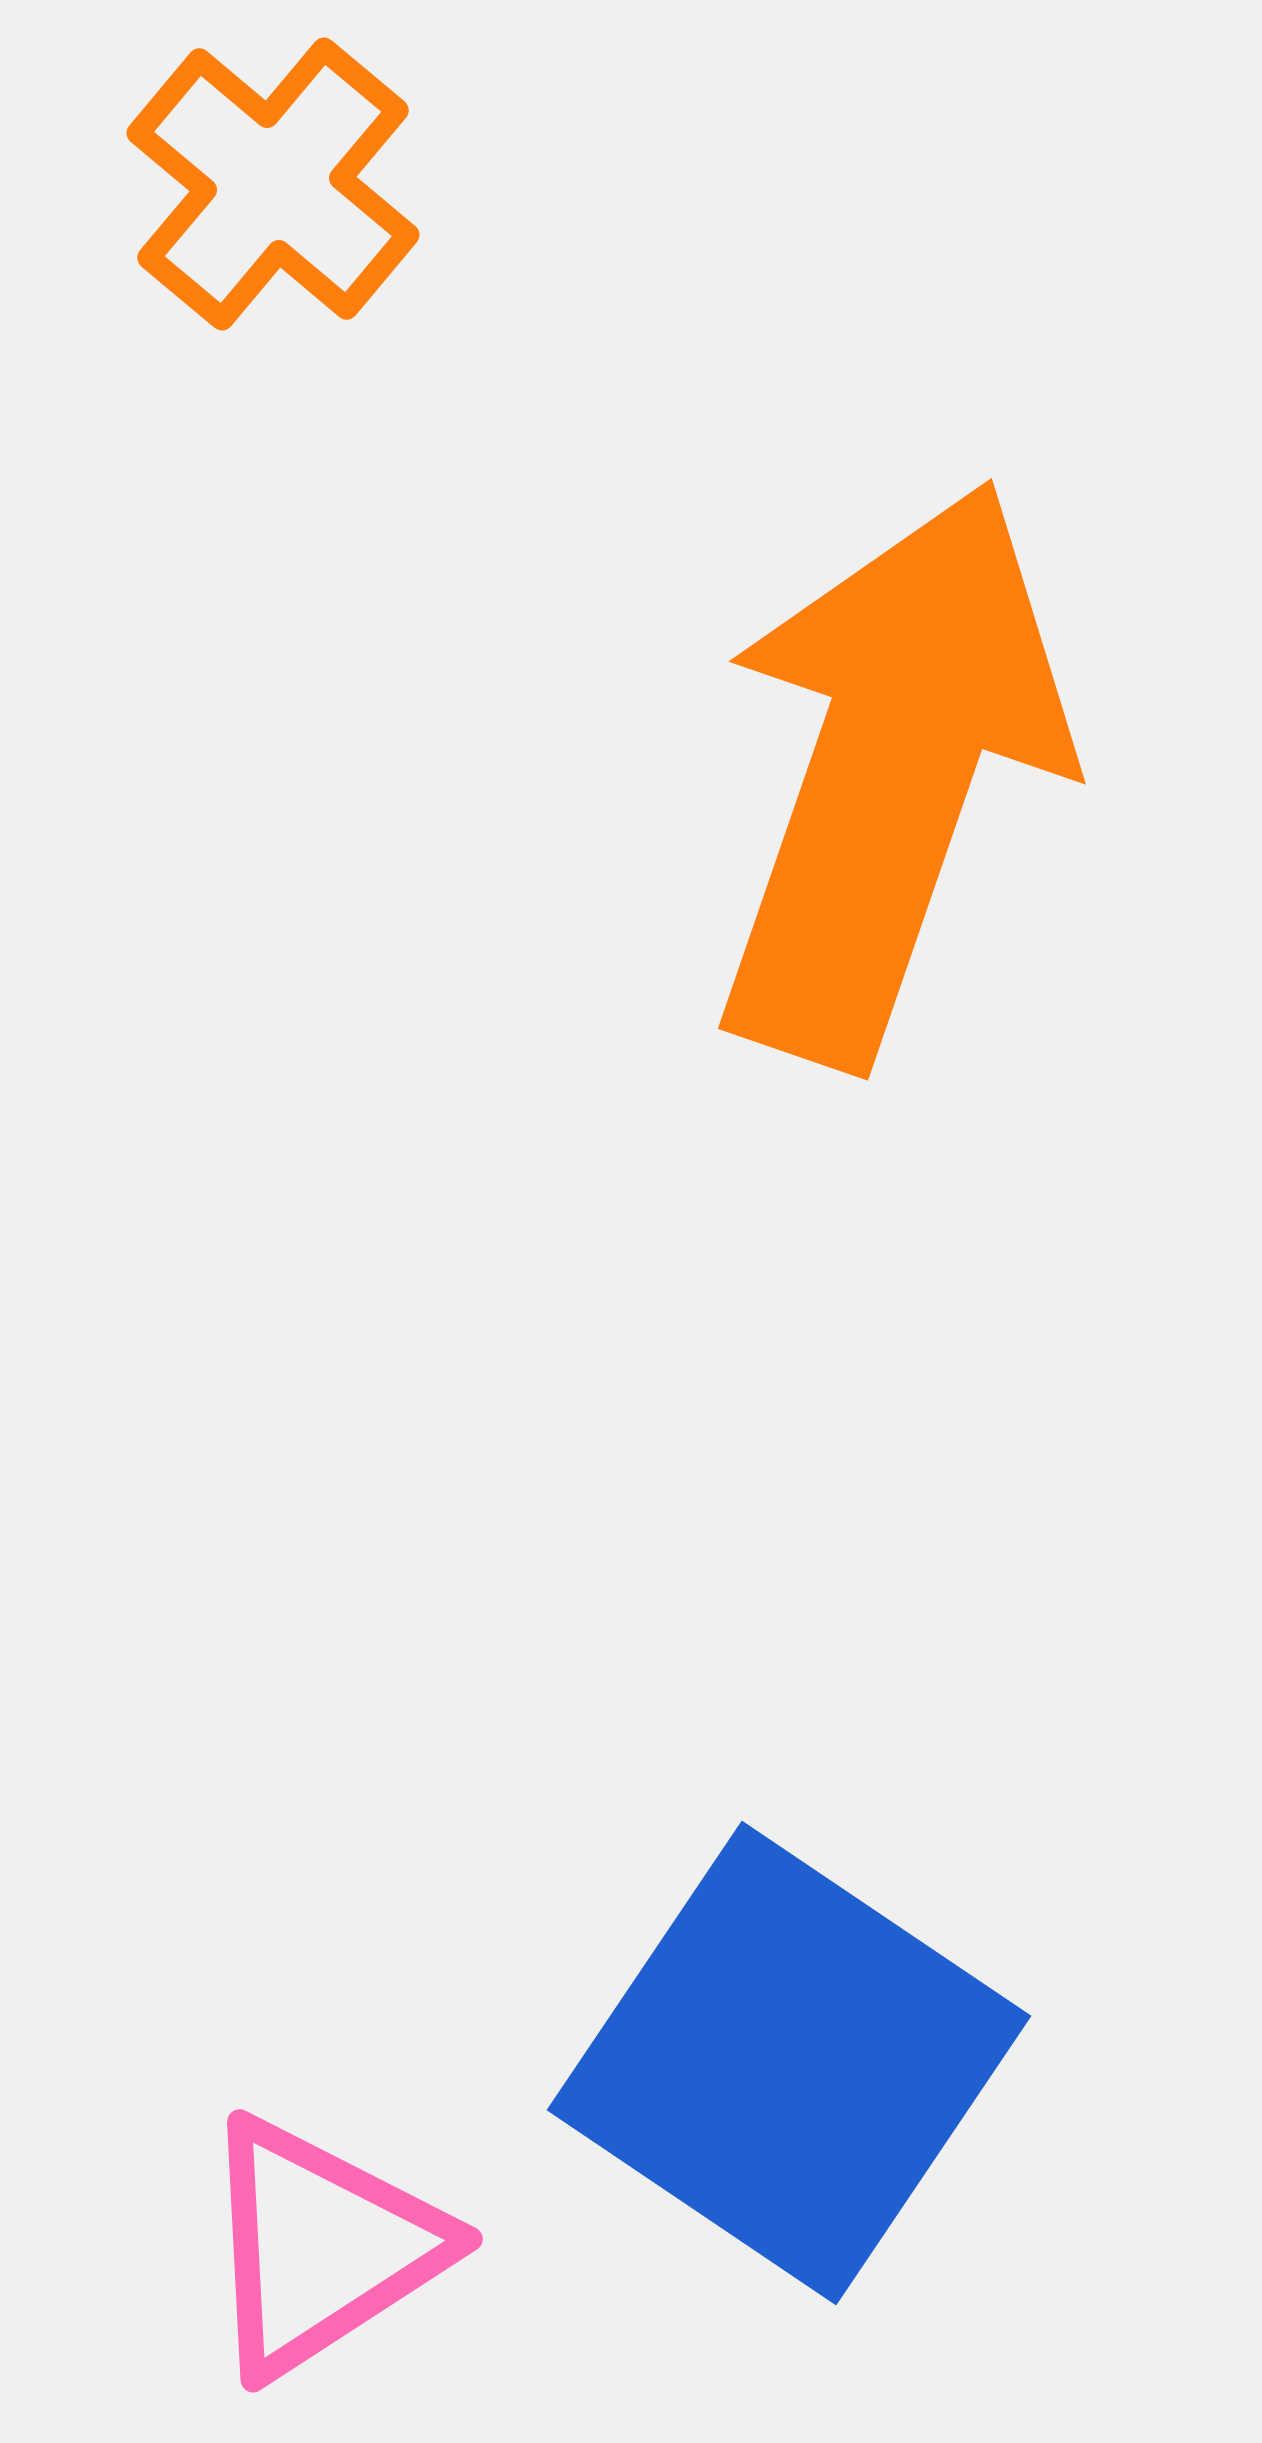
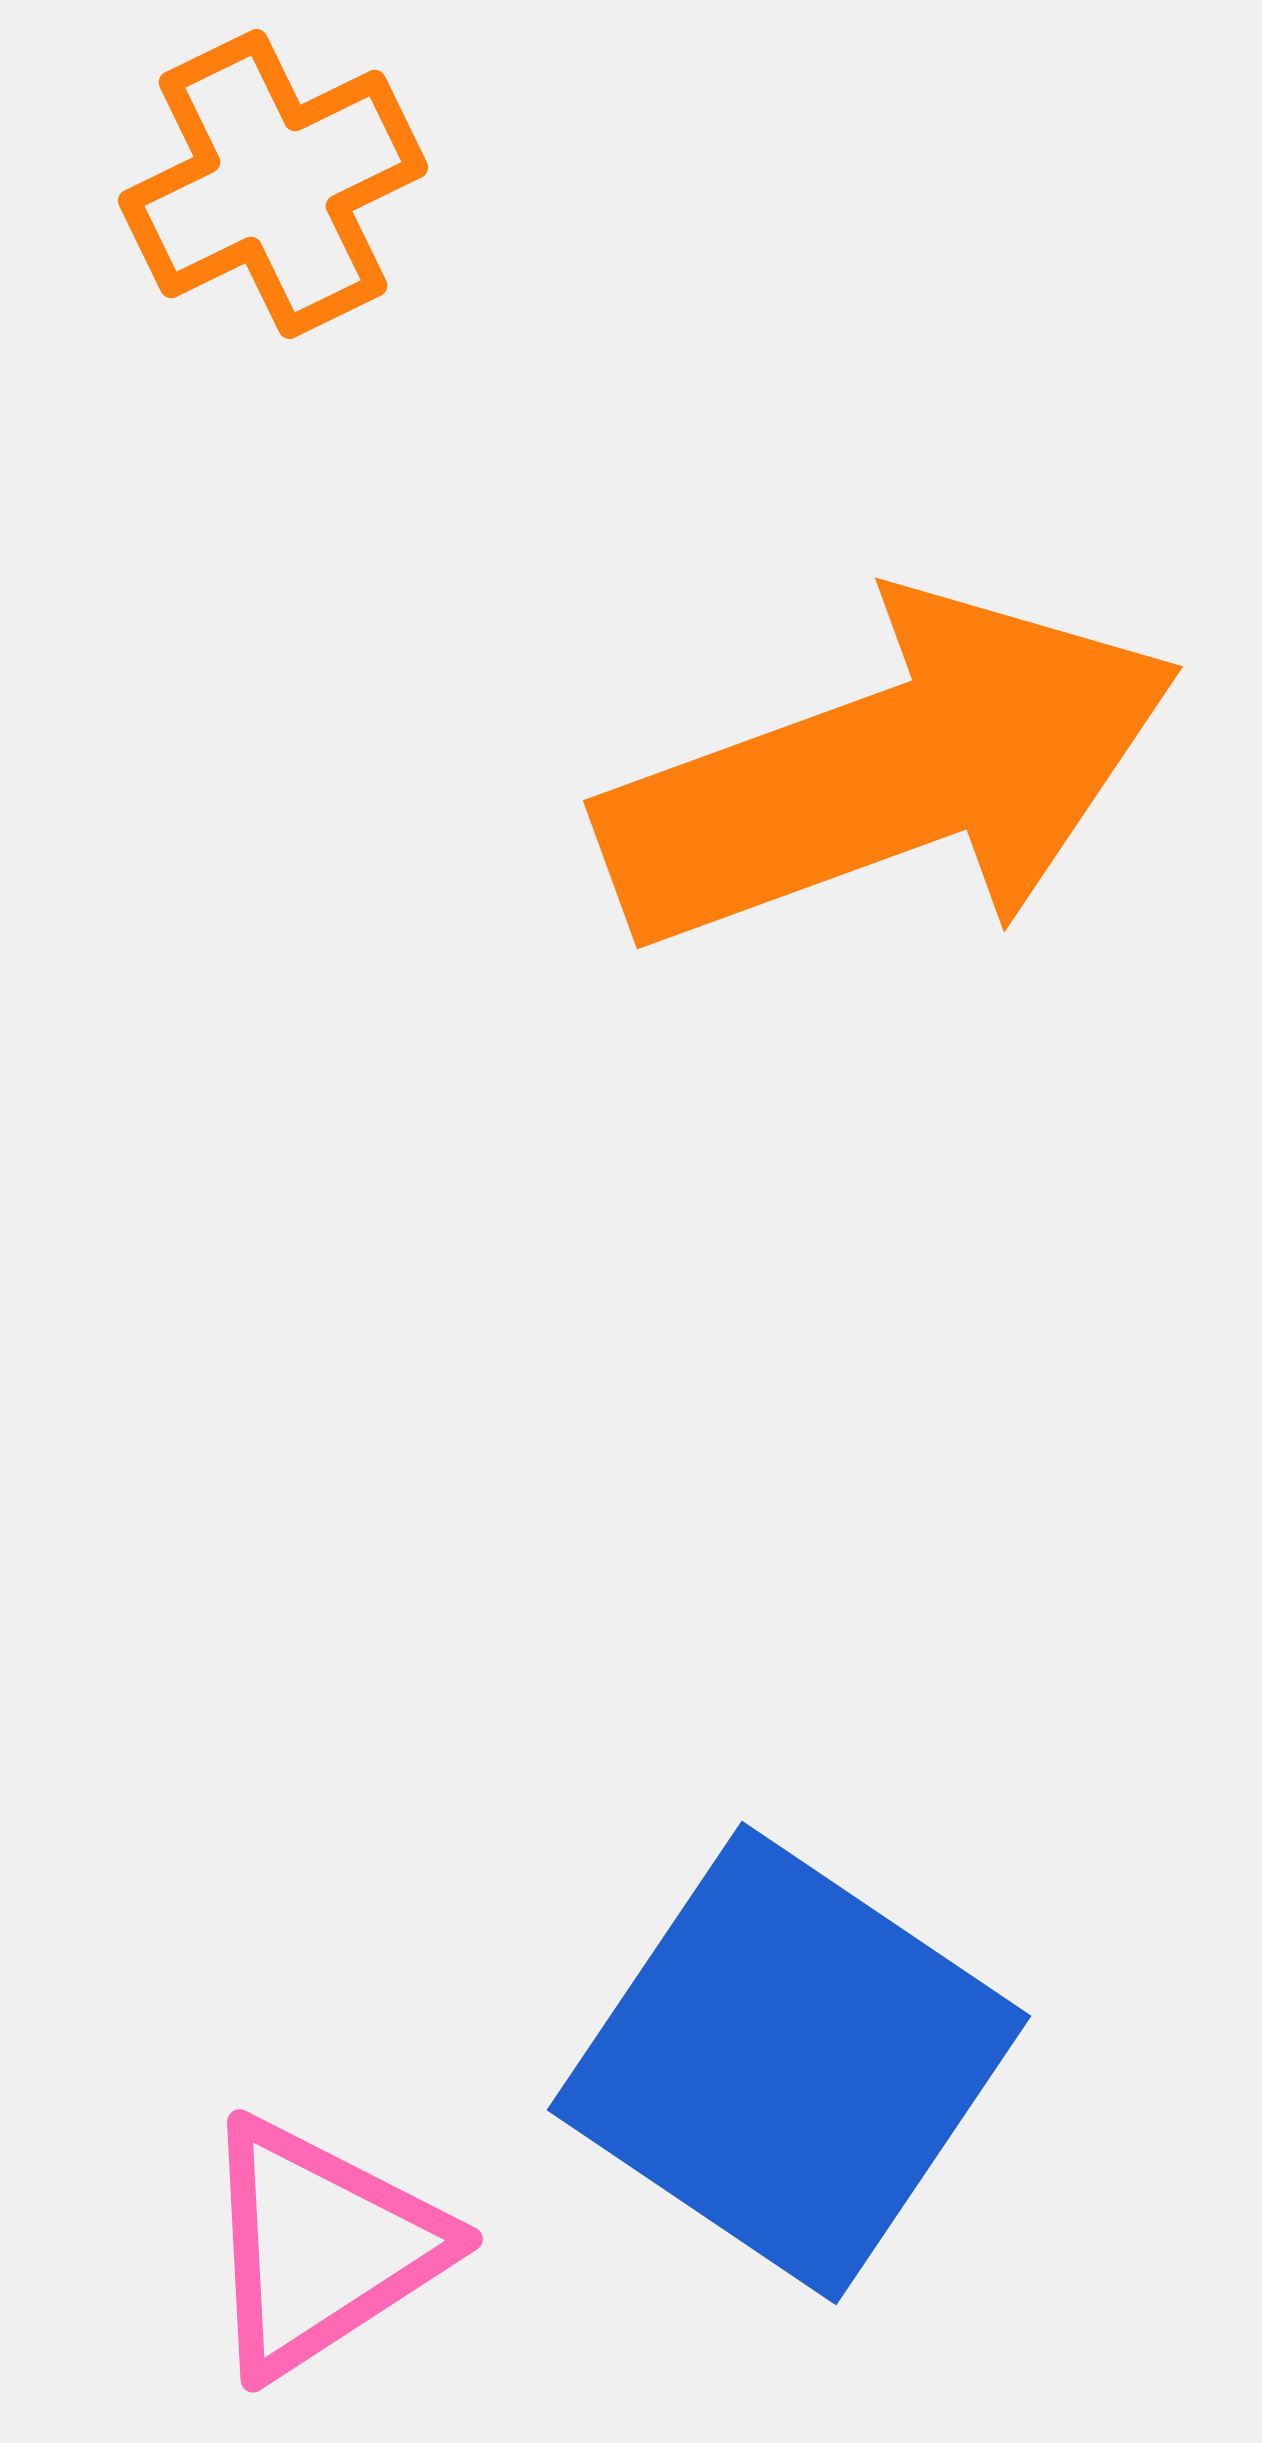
orange cross: rotated 24 degrees clockwise
orange arrow: rotated 51 degrees clockwise
